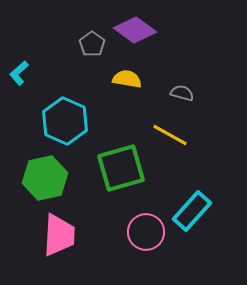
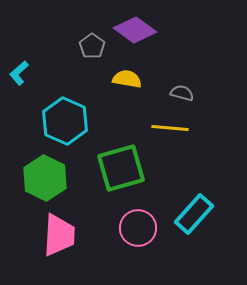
gray pentagon: moved 2 px down
yellow line: moved 7 px up; rotated 24 degrees counterclockwise
green hexagon: rotated 21 degrees counterclockwise
cyan rectangle: moved 2 px right, 3 px down
pink circle: moved 8 px left, 4 px up
